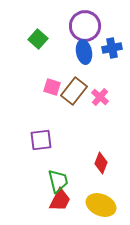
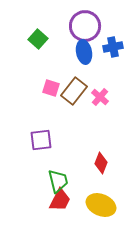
blue cross: moved 1 px right, 1 px up
pink square: moved 1 px left, 1 px down
